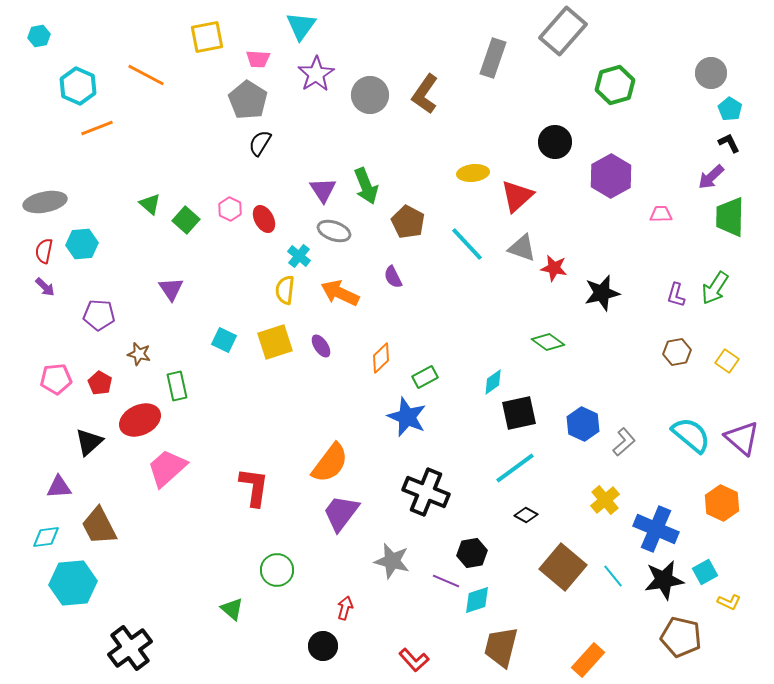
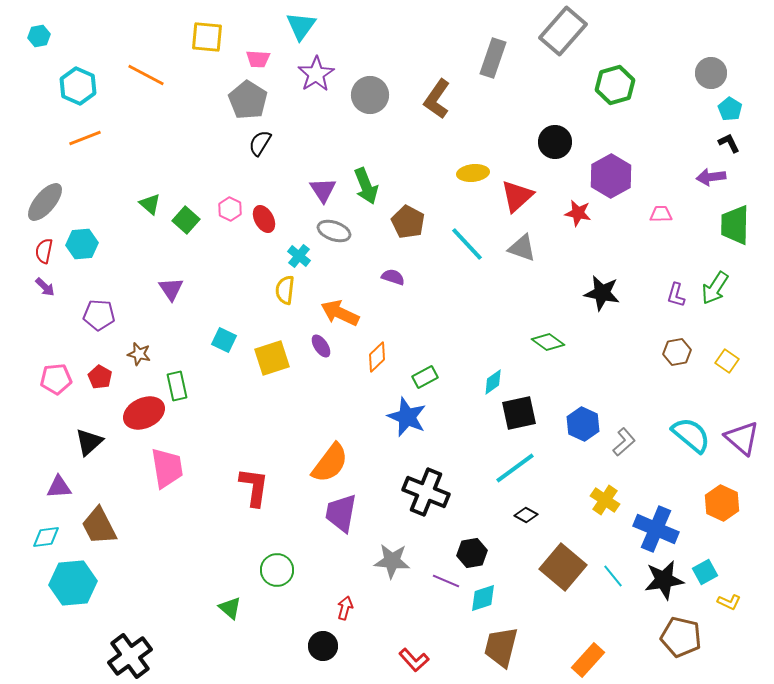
yellow square at (207, 37): rotated 16 degrees clockwise
brown L-shape at (425, 94): moved 12 px right, 5 px down
orange line at (97, 128): moved 12 px left, 10 px down
purple arrow at (711, 177): rotated 36 degrees clockwise
gray ellipse at (45, 202): rotated 39 degrees counterclockwise
green trapezoid at (730, 217): moved 5 px right, 8 px down
red star at (554, 268): moved 24 px right, 55 px up
purple semicircle at (393, 277): rotated 135 degrees clockwise
orange arrow at (340, 293): moved 20 px down
black star at (602, 293): rotated 24 degrees clockwise
yellow square at (275, 342): moved 3 px left, 16 px down
orange diamond at (381, 358): moved 4 px left, 1 px up
red pentagon at (100, 383): moved 6 px up
red ellipse at (140, 420): moved 4 px right, 7 px up
pink trapezoid at (167, 468): rotated 123 degrees clockwise
yellow cross at (605, 500): rotated 16 degrees counterclockwise
purple trapezoid at (341, 513): rotated 27 degrees counterclockwise
gray star at (392, 561): rotated 9 degrees counterclockwise
cyan diamond at (477, 600): moved 6 px right, 2 px up
green triangle at (232, 609): moved 2 px left, 1 px up
black cross at (130, 648): moved 8 px down
